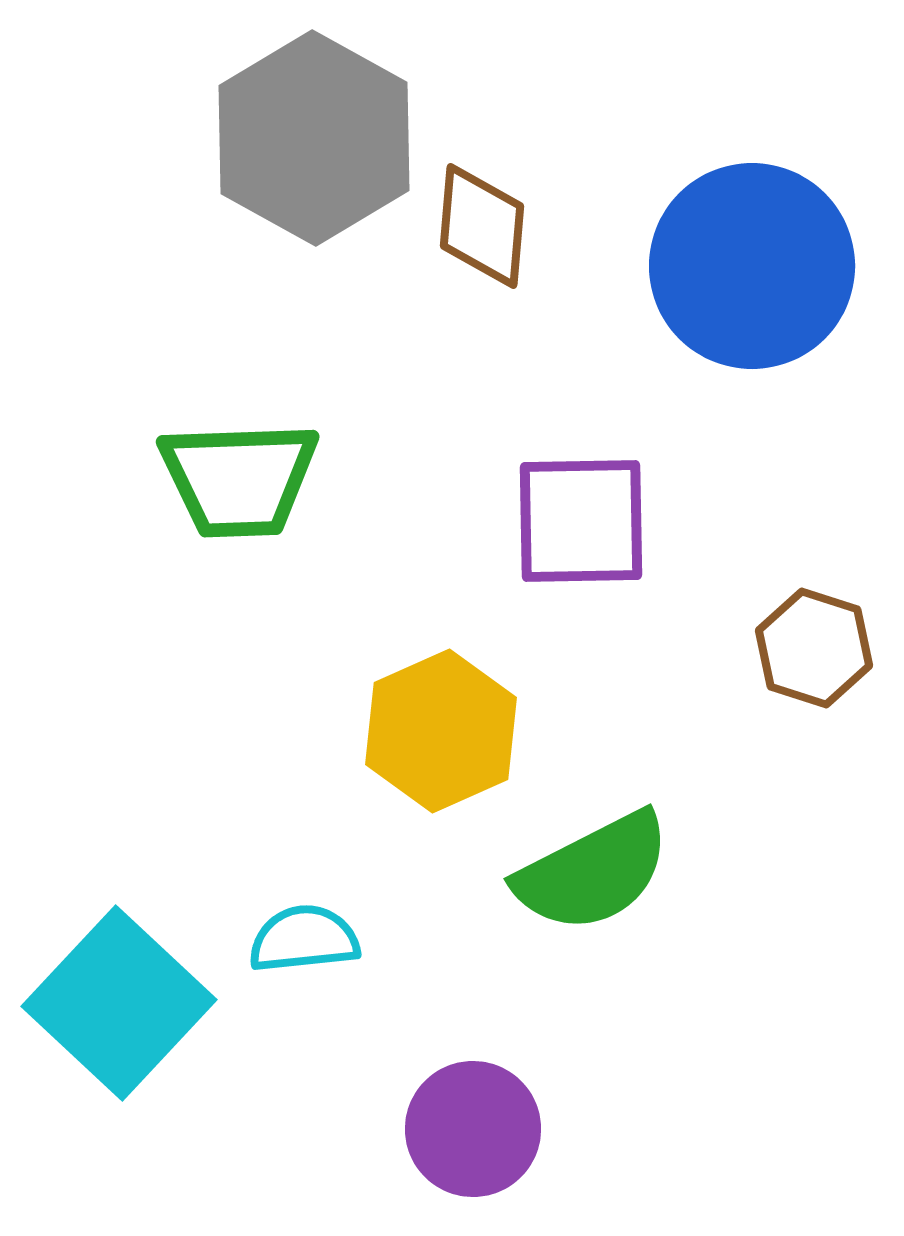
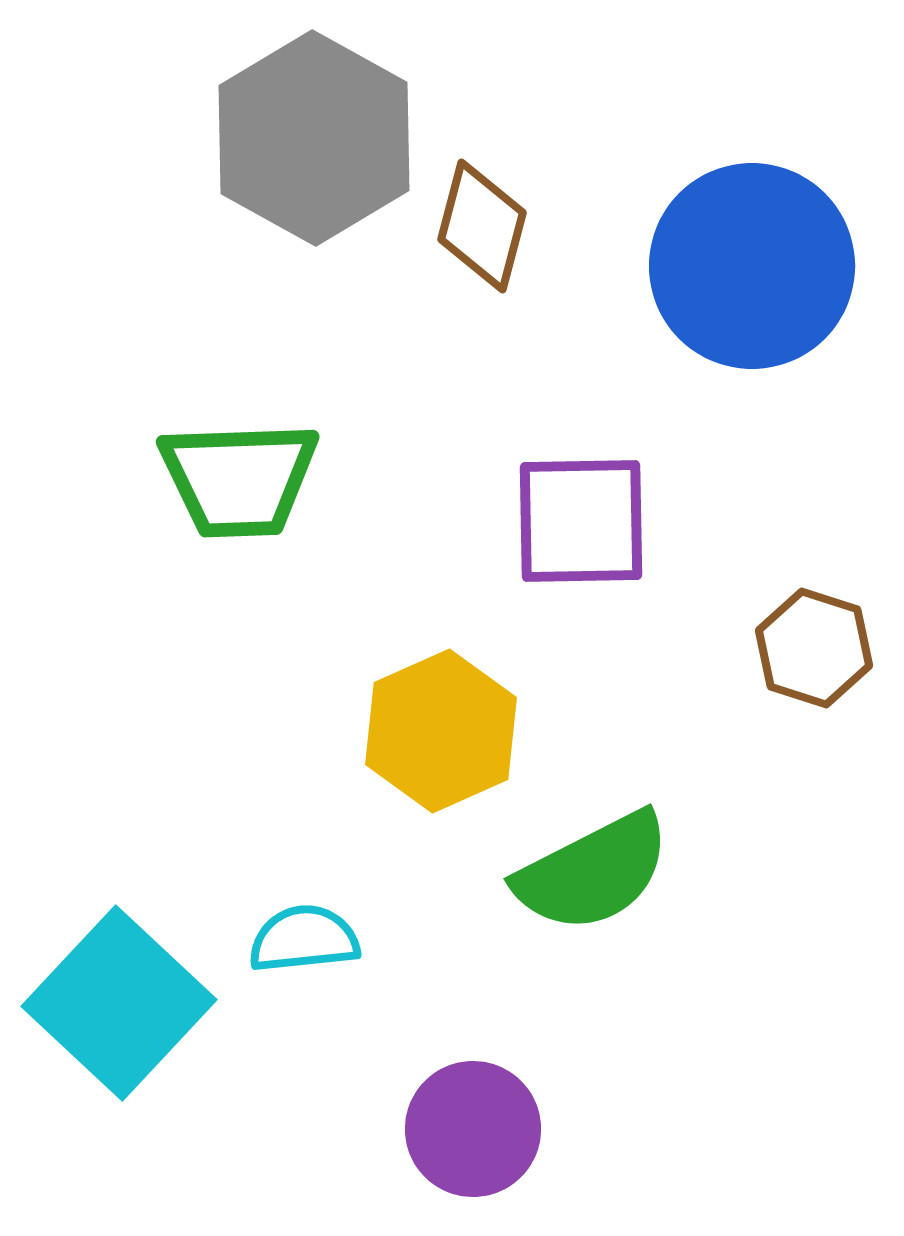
brown diamond: rotated 10 degrees clockwise
